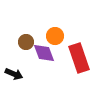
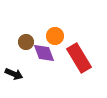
red rectangle: rotated 12 degrees counterclockwise
